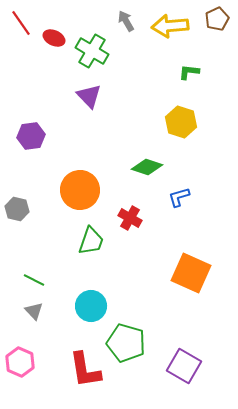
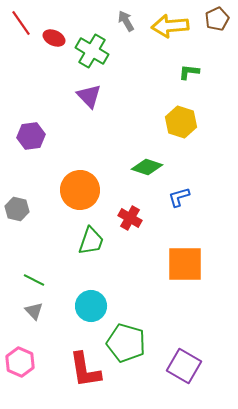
orange square: moved 6 px left, 9 px up; rotated 24 degrees counterclockwise
